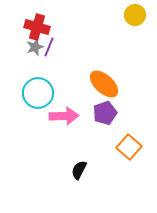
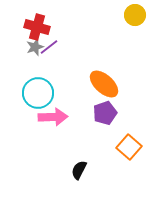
purple line: rotated 30 degrees clockwise
pink arrow: moved 11 px left, 1 px down
